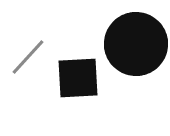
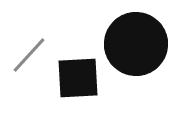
gray line: moved 1 px right, 2 px up
